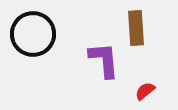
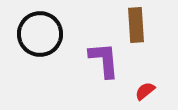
brown rectangle: moved 3 px up
black circle: moved 7 px right
